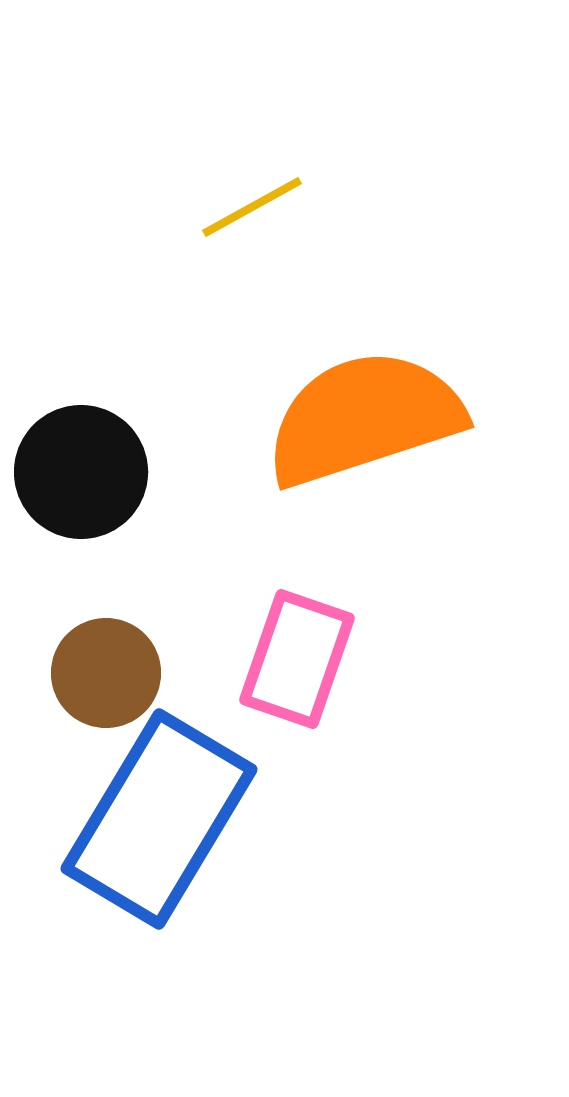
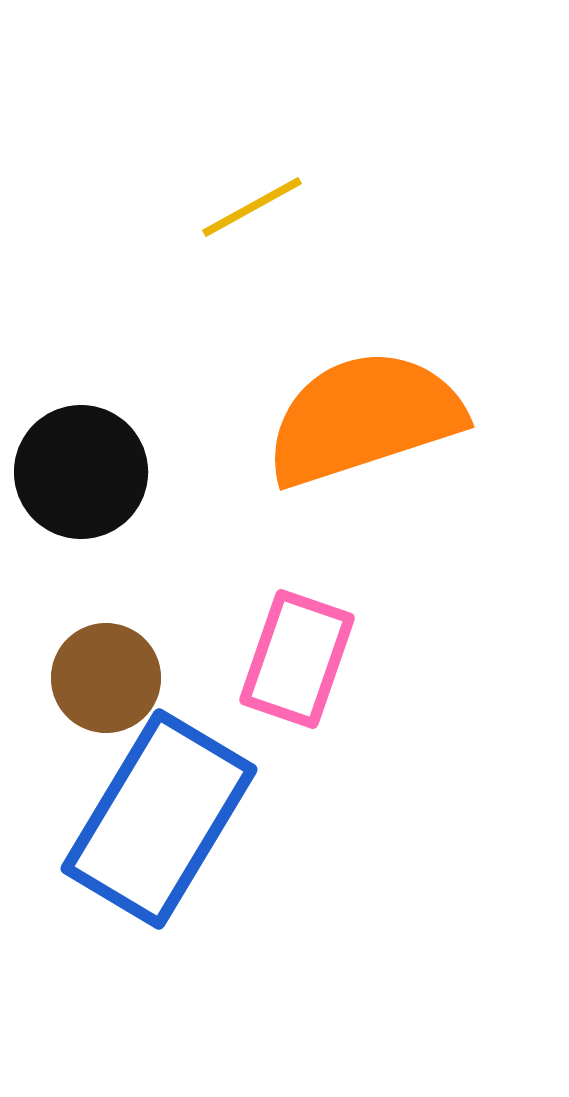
brown circle: moved 5 px down
